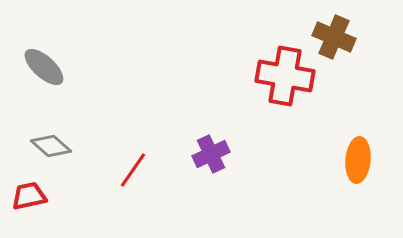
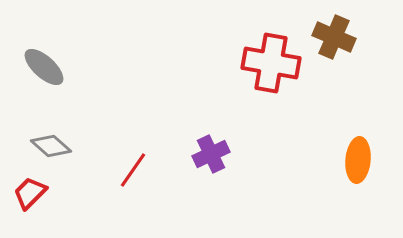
red cross: moved 14 px left, 13 px up
red trapezoid: moved 1 px right, 3 px up; rotated 33 degrees counterclockwise
